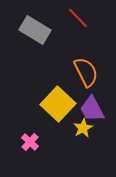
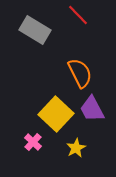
red line: moved 3 px up
orange semicircle: moved 6 px left, 1 px down
yellow square: moved 2 px left, 10 px down
yellow star: moved 7 px left, 20 px down
pink cross: moved 3 px right
